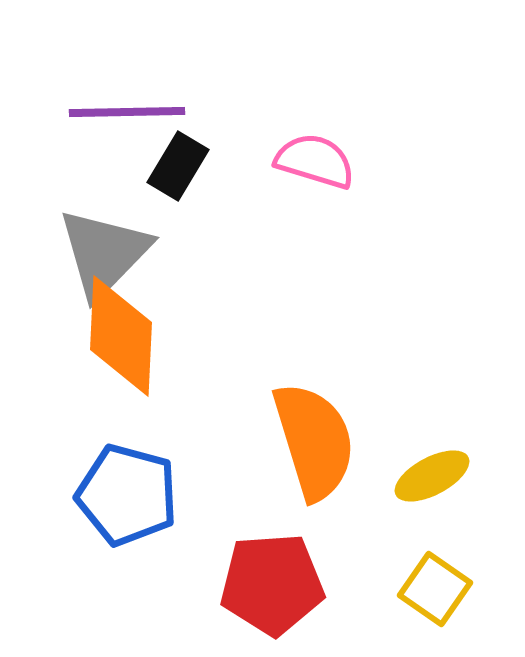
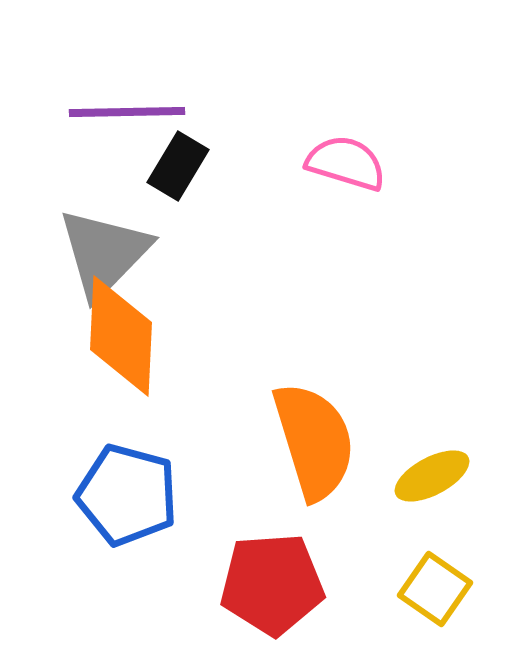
pink semicircle: moved 31 px right, 2 px down
